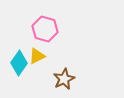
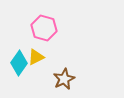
pink hexagon: moved 1 px left, 1 px up
yellow triangle: moved 1 px left, 1 px down
